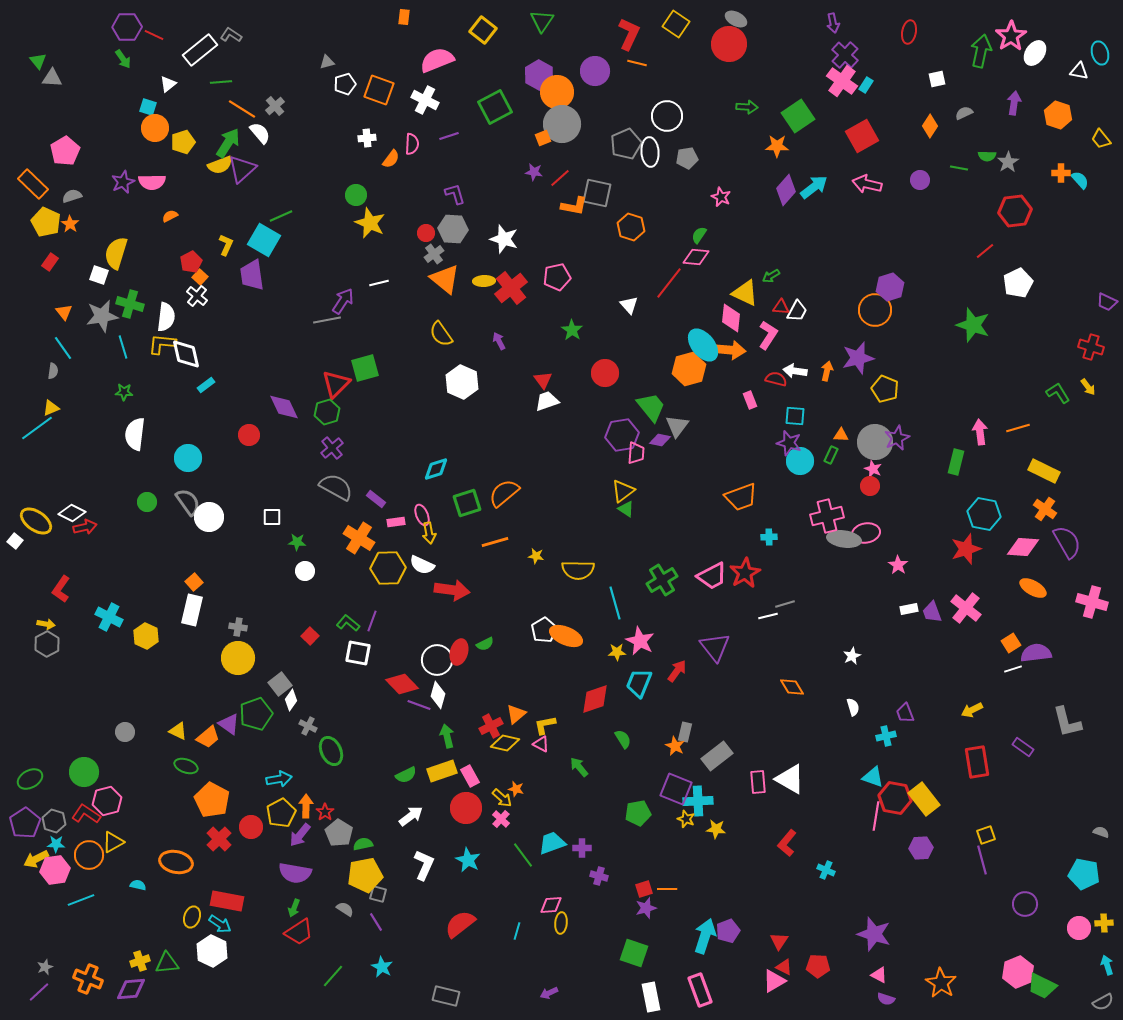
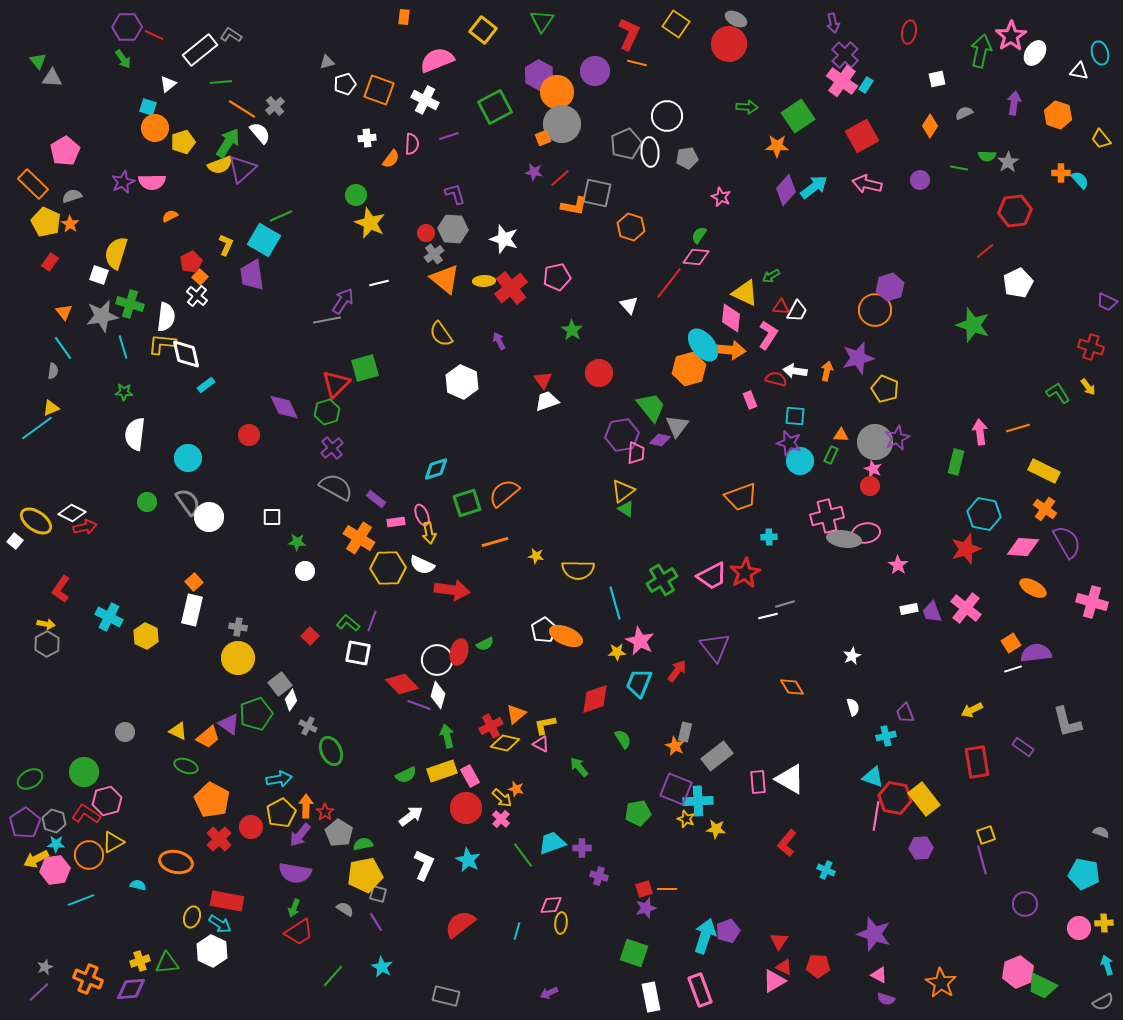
red circle at (605, 373): moved 6 px left
